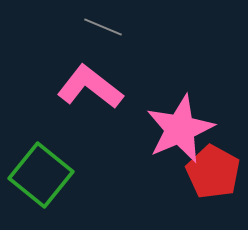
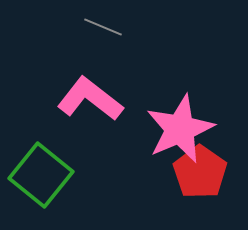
pink L-shape: moved 12 px down
red pentagon: moved 13 px left; rotated 6 degrees clockwise
